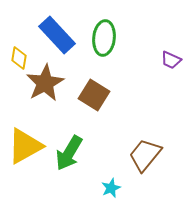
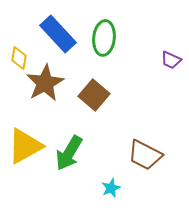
blue rectangle: moved 1 px right, 1 px up
brown square: rotated 8 degrees clockwise
brown trapezoid: rotated 102 degrees counterclockwise
